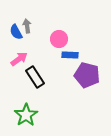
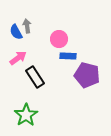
blue rectangle: moved 2 px left, 1 px down
pink arrow: moved 1 px left, 1 px up
